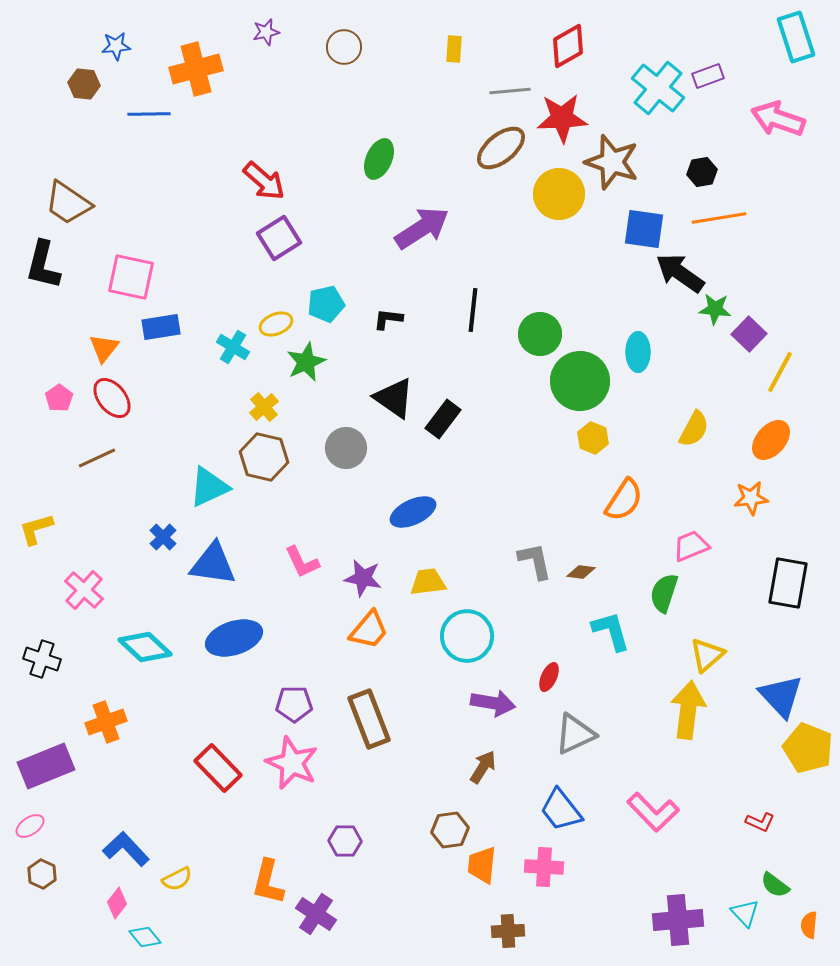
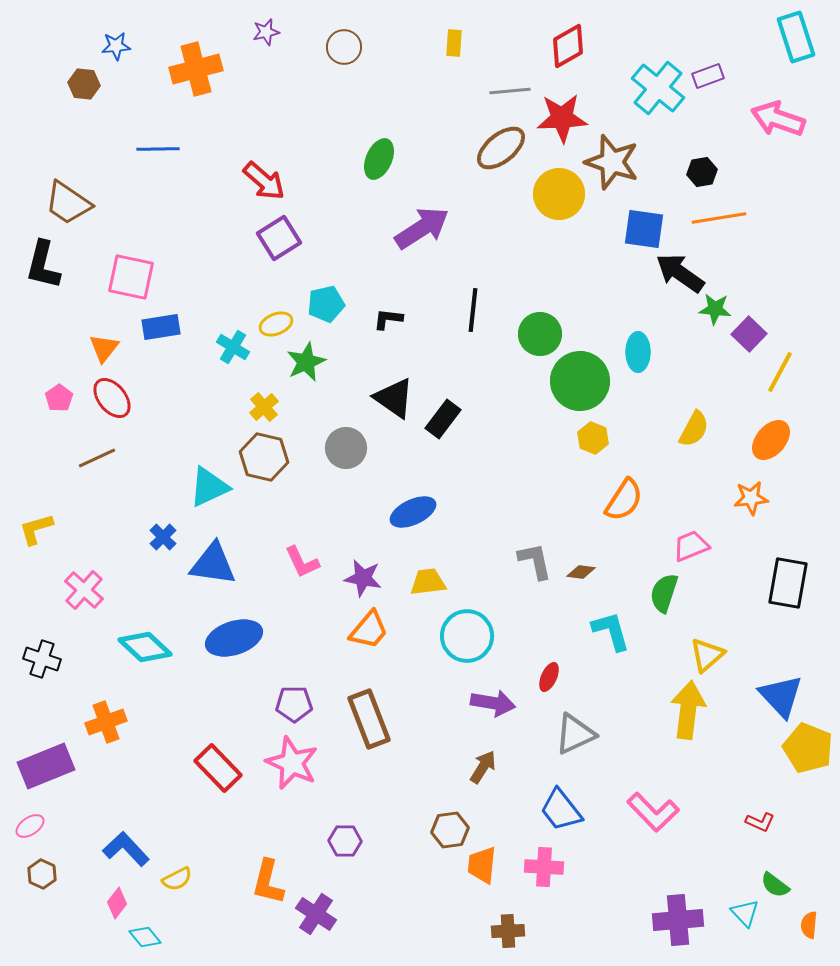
yellow rectangle at (454, 49): moved 6 px up
blue line at (149, 114): moved 9 px right, 35 px down
